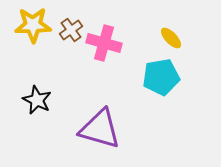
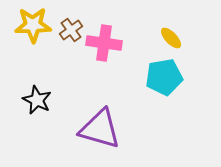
pink cross: rotated 8 degrees counterclockwise
cyan pentagon: moved 3 px right
